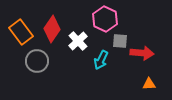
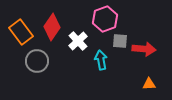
pink hexagon: rotated 15 degrees clockwise
red diamond: moved 2 px up
red arrow: moved 2 px right, 4 px up
cyan arrow: rotated 144 degrees clockwise
